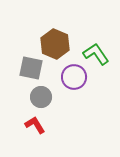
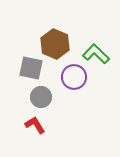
green L-shape: rotated 12 degrees counterclockwise
